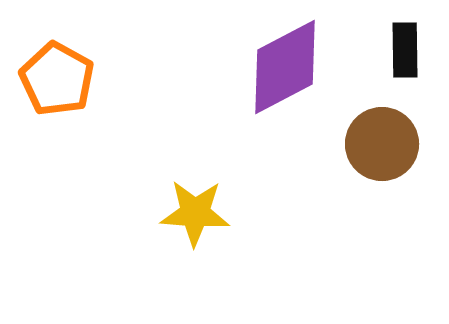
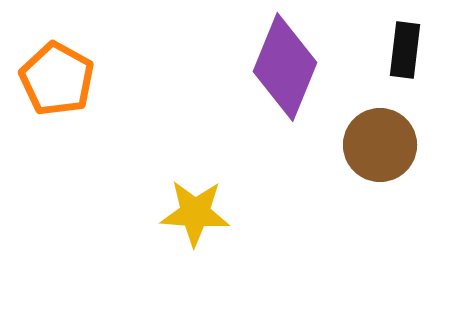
black rectangle: rotated 8 degrees clockwise
purple diamond: rotated 40 degrees counterclockwise
brown circle: moved 2 px left, 1 px down
